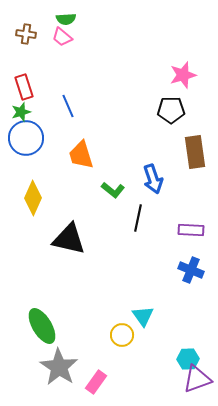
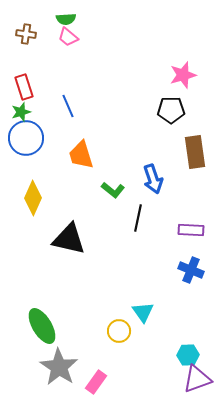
pink trapezoid: moved 6 px right
cyan triangle: moved 4 px up
yellow circle: moved 3 px left, 4 px up
cyan hexagon: moved 4 px up
